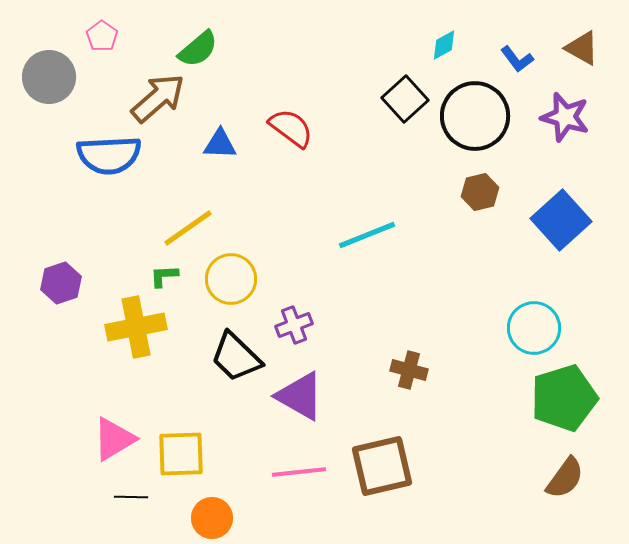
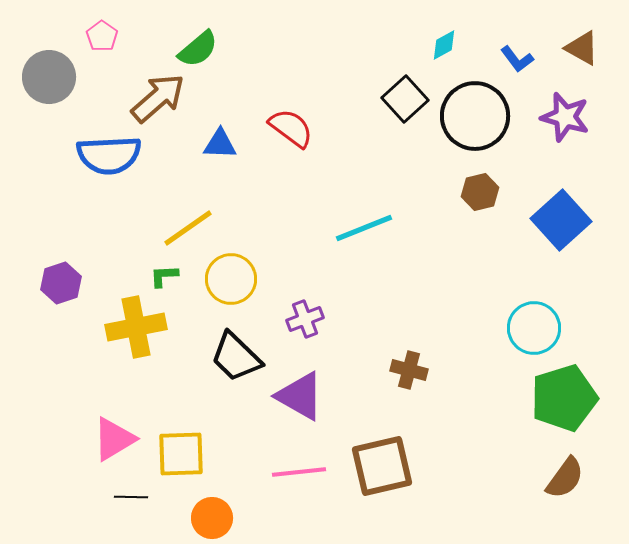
cyan line: moved 3 px left, 7 px up
purple cross: moved 11 px right, 6 px up
